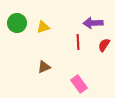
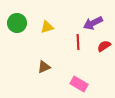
purple arrow: rotated 24 degrees counterclockwise
yellow triangle: moved 4 px right
red semicircle: moved 1 px down; rotated 24 degrees clockwise
pink rectangle: rotated 24 degrees counterclockwise
